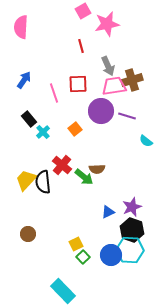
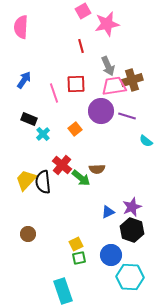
red square: moved 2 px left
black rectangle: rotated 28 degrees counterclockwise
cyan cross: moved 2 px down
green arrow: moved 3 px left, 1 px down
cyan hexagon: moved 27 px down
green square: moved 4 px left, 1 px down; rotated 32 degrees clockwise
cyan rectangle: rotated 25 degrees clockwise
